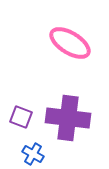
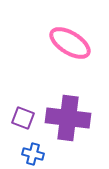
purple square: moved 2 px right, 1 px down
blue cross: rotated 15 degrees counterclockwise
